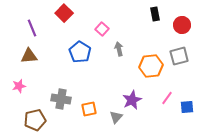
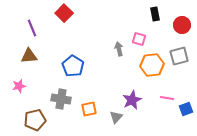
pink square: moved 37 px right, 10 px down; rotated 24 degrees counterclockwise
blue pentagon: moved 7 px left, 14 px down
orange hexagon: moved 1 px right, 1 px up
pink line: rotated 64 degrees clockwise
blue square: moved 1 px left, 2 px down; rotated 16 degrees counterclockwise
